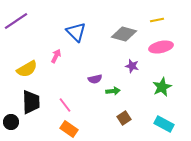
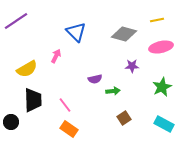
purple star: rotated 16 degrees counterclockwise
black trapezoid: moved 2 px right, 2 px up
